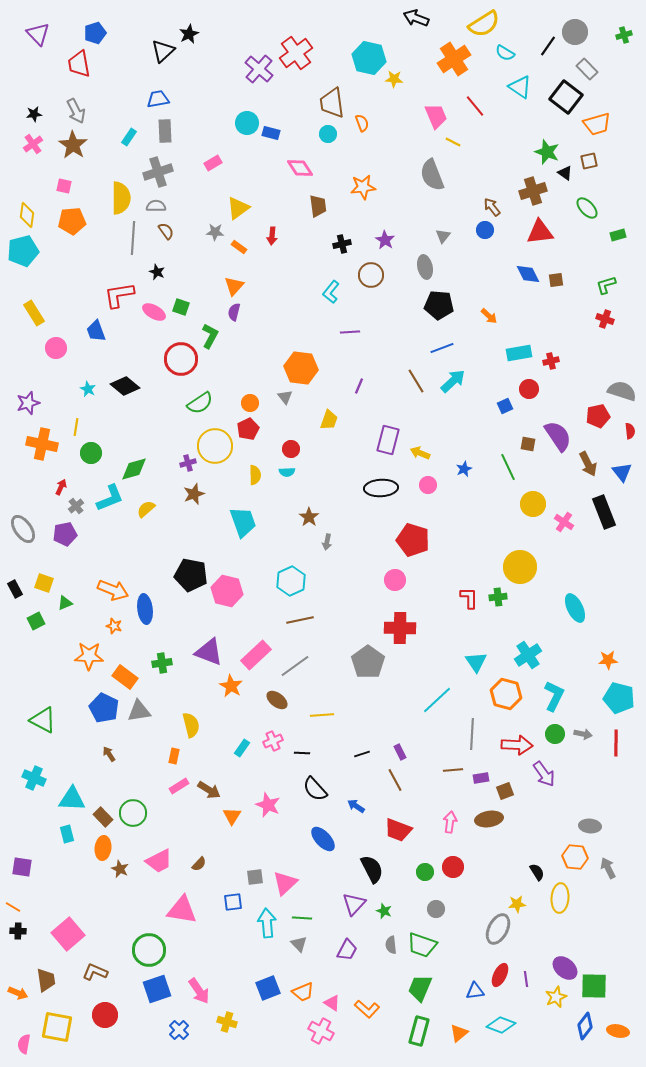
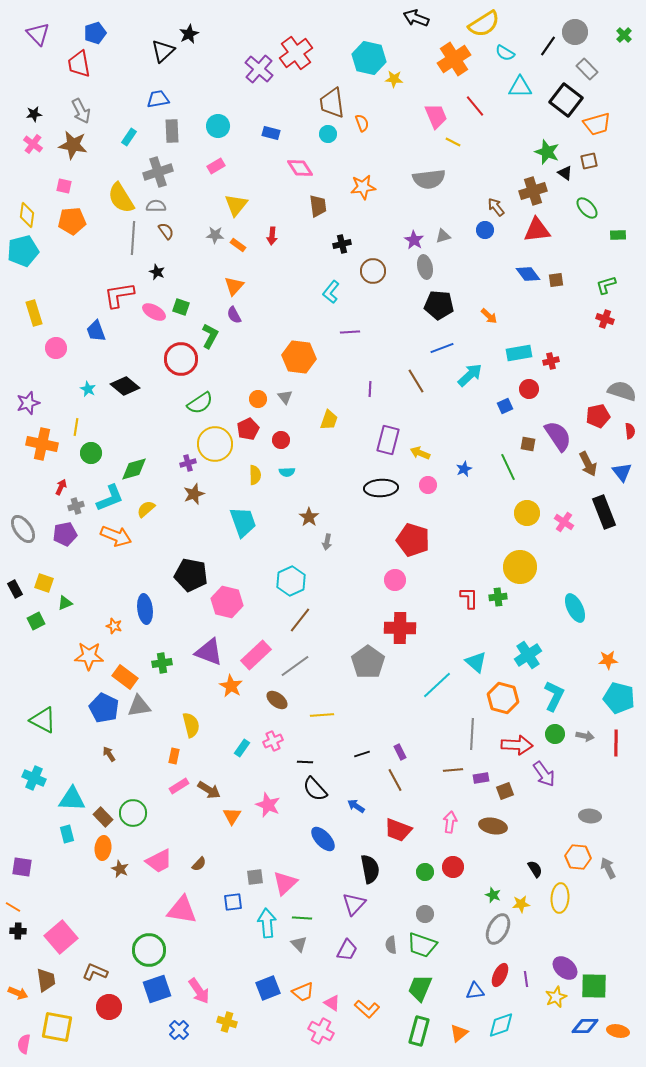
green cross at (624, 35): rotated 28 degrees counterclockwise
cyan triangle at (520, 87): rotated 35 degrees counterclockwise
black square at (566, 97): moved 3 px down
gray arrow at (76, 111): moved 5 px right
cyan circle at (247, 123): moved 29 px left, 3 px down
gray rectangle at (165, 131): moved 7 px right
pink cross at (33, 144): rotated 18 degrees counterclockwise
brown star at (73, 145): rotated 24 degrees counterclockwise
pink rectangle at (213, 163): moved 3 px right, 3 px down
gray semicircle at (432, 175): moved 3 px left, 4 px down; rotated 76 degrees counterclockwise
yellow semicircle at (121, 198): rotated 148 degrees clockwise
brown arrow at (492, 207): moved 4 px right
yellow triangle at (238, 208): moved 2 px left, 3 px up; rotated 15 degrees counterclockwise
gray star at (215, 232): moved 3 px down
red triangle at (540, 232): moved 3 px left, 2 px up
green rectangle at (618, 235): rotated 14 degrees clockwise
gray triangle at (443, 236): rotated 35 degrees clockwise
purple star at (385, 240): moved 29 px right
orange rectangle at (239, 247): moved 1 px left, 2 px up
blue diamond at (528, 274): rotated 10 degrees counterclockwise
brown circle at (371, 275): moved 2 px right, 4 px up
purple semicircle at (234, 312): moved 3 px down; rotated 42 degrees counterclockwise
yellow rectangle at (34, 313): rotated 15 degrees clockwise
orange hexagon at (301, 368): moved 2 px left, 11 px up
cyan arrow at (453, 381): moved 17 px right, 6 px up
purple line at (359, 386): moved 11 px right, 3 px down; rotated 21 degrees counterclockwise
orange circle at (250, 403): moved 8 px right, 4 px up
yellow circle at (215, 446): moved 2 px up
red circle at (291, 449): moved 10 px left, 9 px up
yellow circle at (533, 504): moved 6 px left, 9 px down
gray cross at (76, 506): rotated 21 degrees clockwise
orange arrow at (113, 590): moved 3 px right, 54 px up
pink hexagon at (227, 591): moved 11 px down
brown line at (300, 620): rotated 40 degrees counterclockwise
cyan triangle at (476, 662): rotated 15 degrees counterclockwise
orange hexagon at (506, 694): moved 3 px left, 4 px down
cyan line at (437, 700): moved 15 px up
gray triangle at (139, 711): moved 5 px up
gray arrow at (583, 734): moved 2 px right, 2 px down
black line at (302, 753): moved 3 px right, 9 px down
brown ellipse at (489, 819): moved 4 px right, 7 px down; rotated 20 degrees clockwise
gray ellipse at (590, 826): moved 10 px up
orange hexagon at (575, 857): moved 3 px right
black semicircle at (372, 869): moved 2 px left; rotated 16 degrees clockwise
black semicircle at (537, 872): moved 2 px left, 3 px up
yellow star at (517, 904): moved 4 px right
gray circle at (436, 909): moved 11 px left, 5 px down
green star at (384, 911): moved 109 px right, 16 px up
pink square at (68, 934): moved 7 px left, 3 px down
red circle at (105, 1015): moved 4 px right, 8 px up
cyan diamond at (501, 1025): rotated 40 degrees counterclockwise
blue diamond at (585, 1026): rotated 52 degrees clockwise
